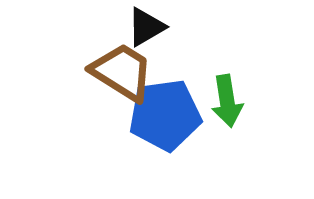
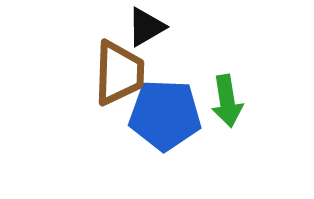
brown trapezoid: moved 3 px left, 1 px down; rotated 60 degrees clockwise
blue pentagon: rotated 10 degrees clockwise
